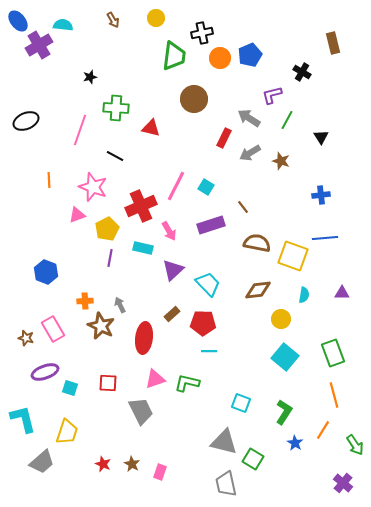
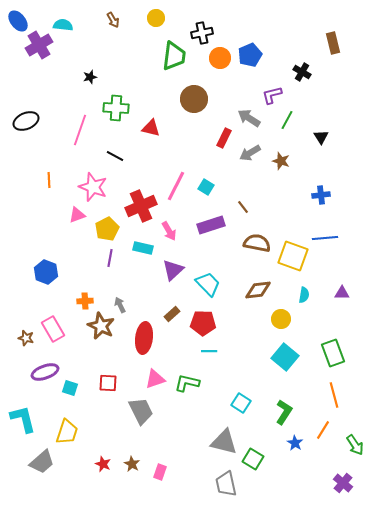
cyan square at (241, 403): rotated 12 degrees clockwise
